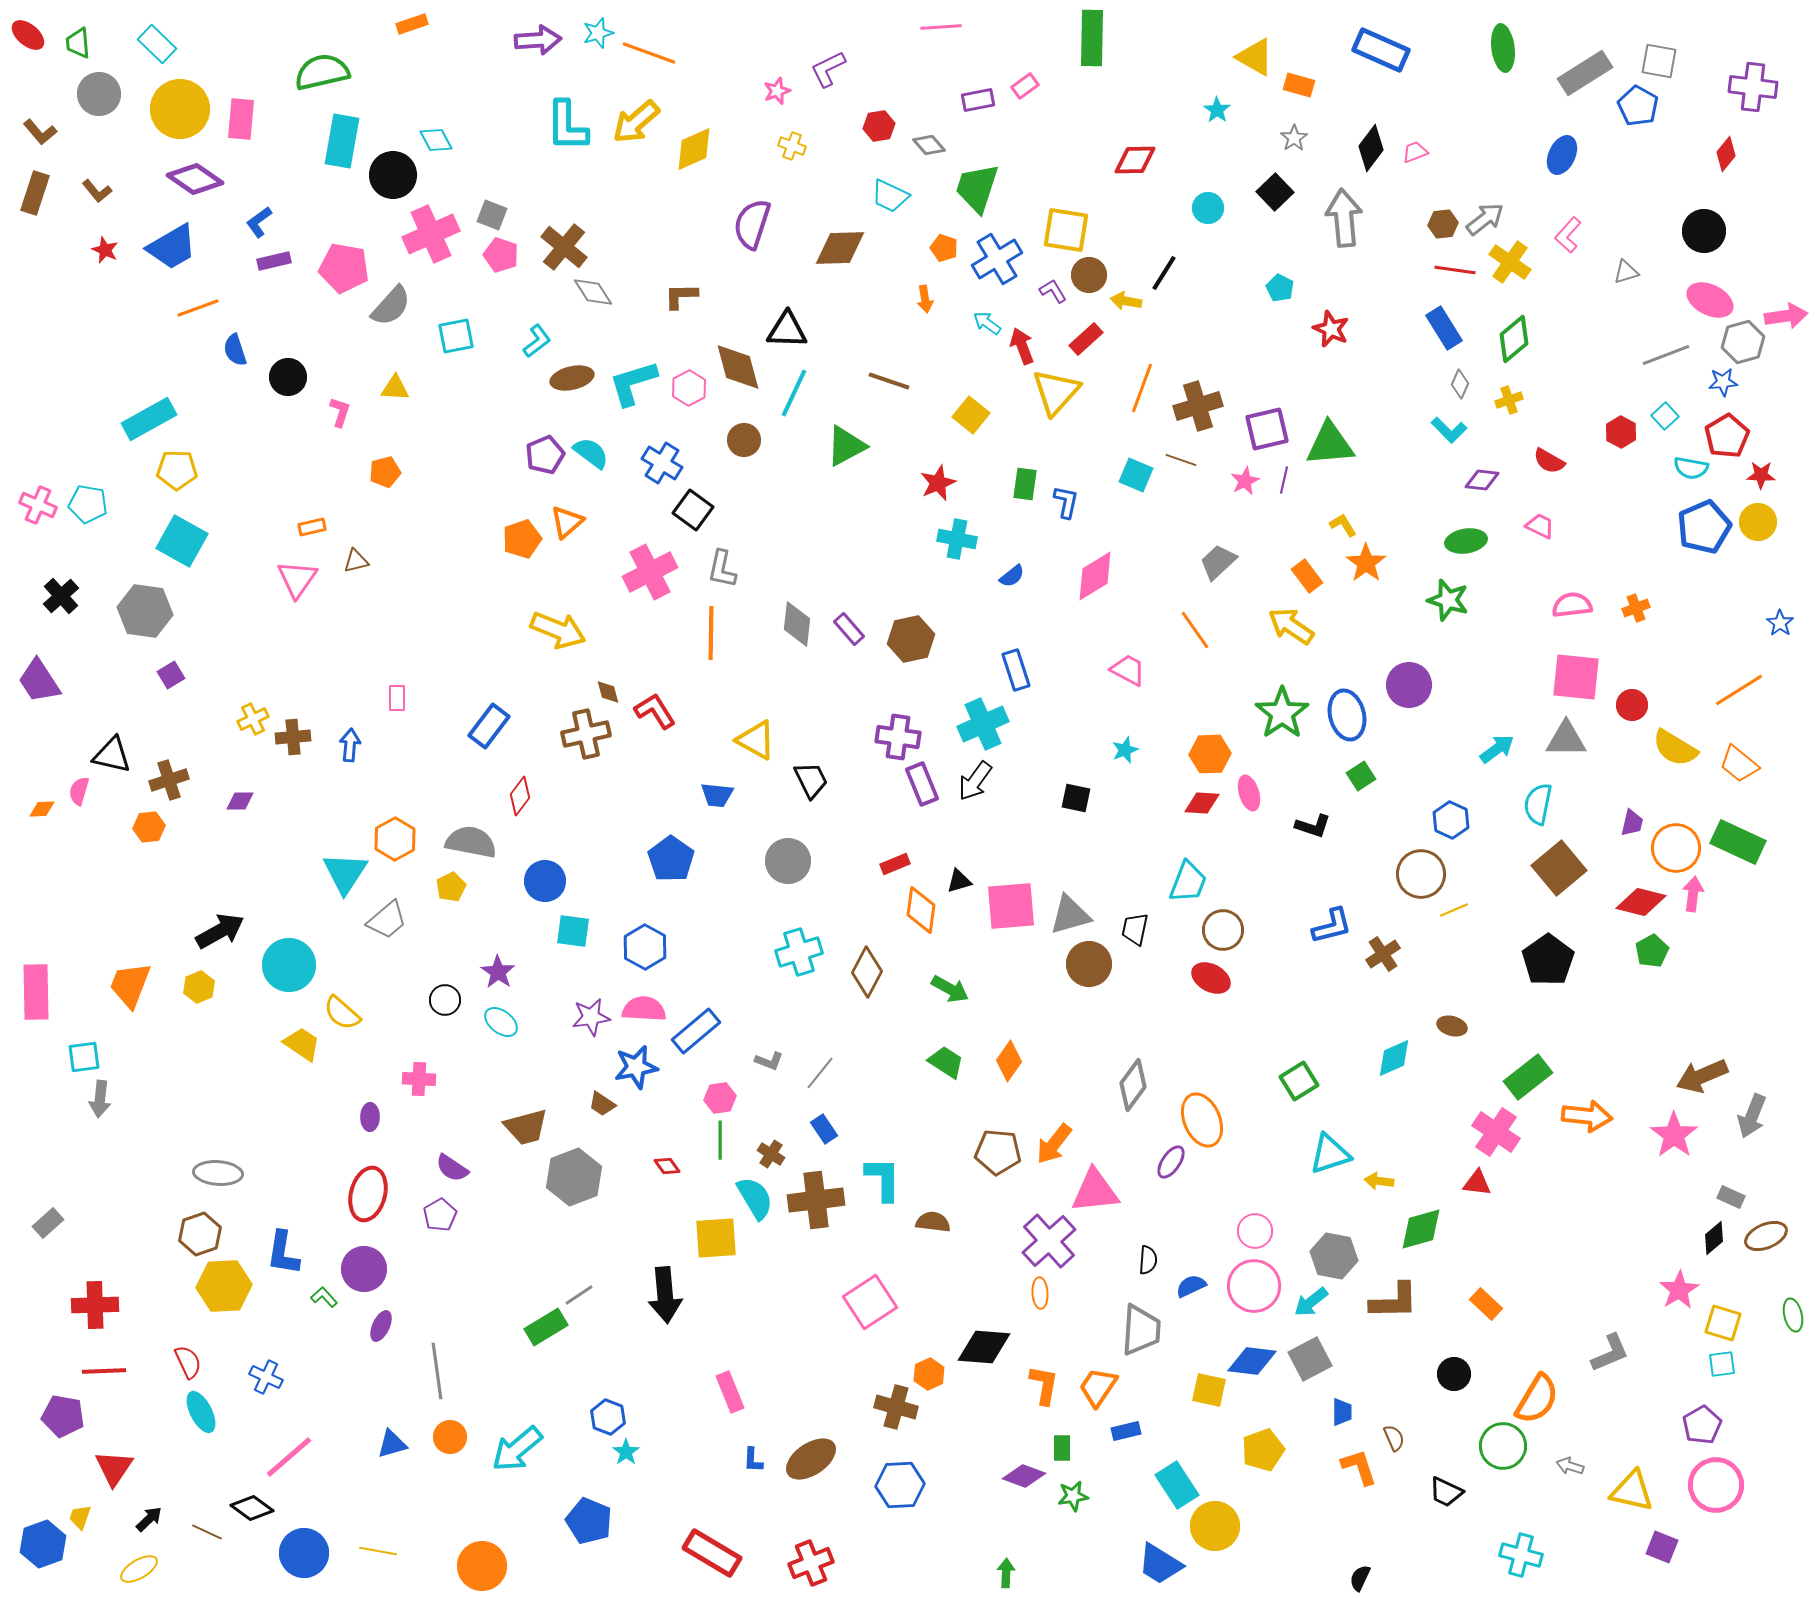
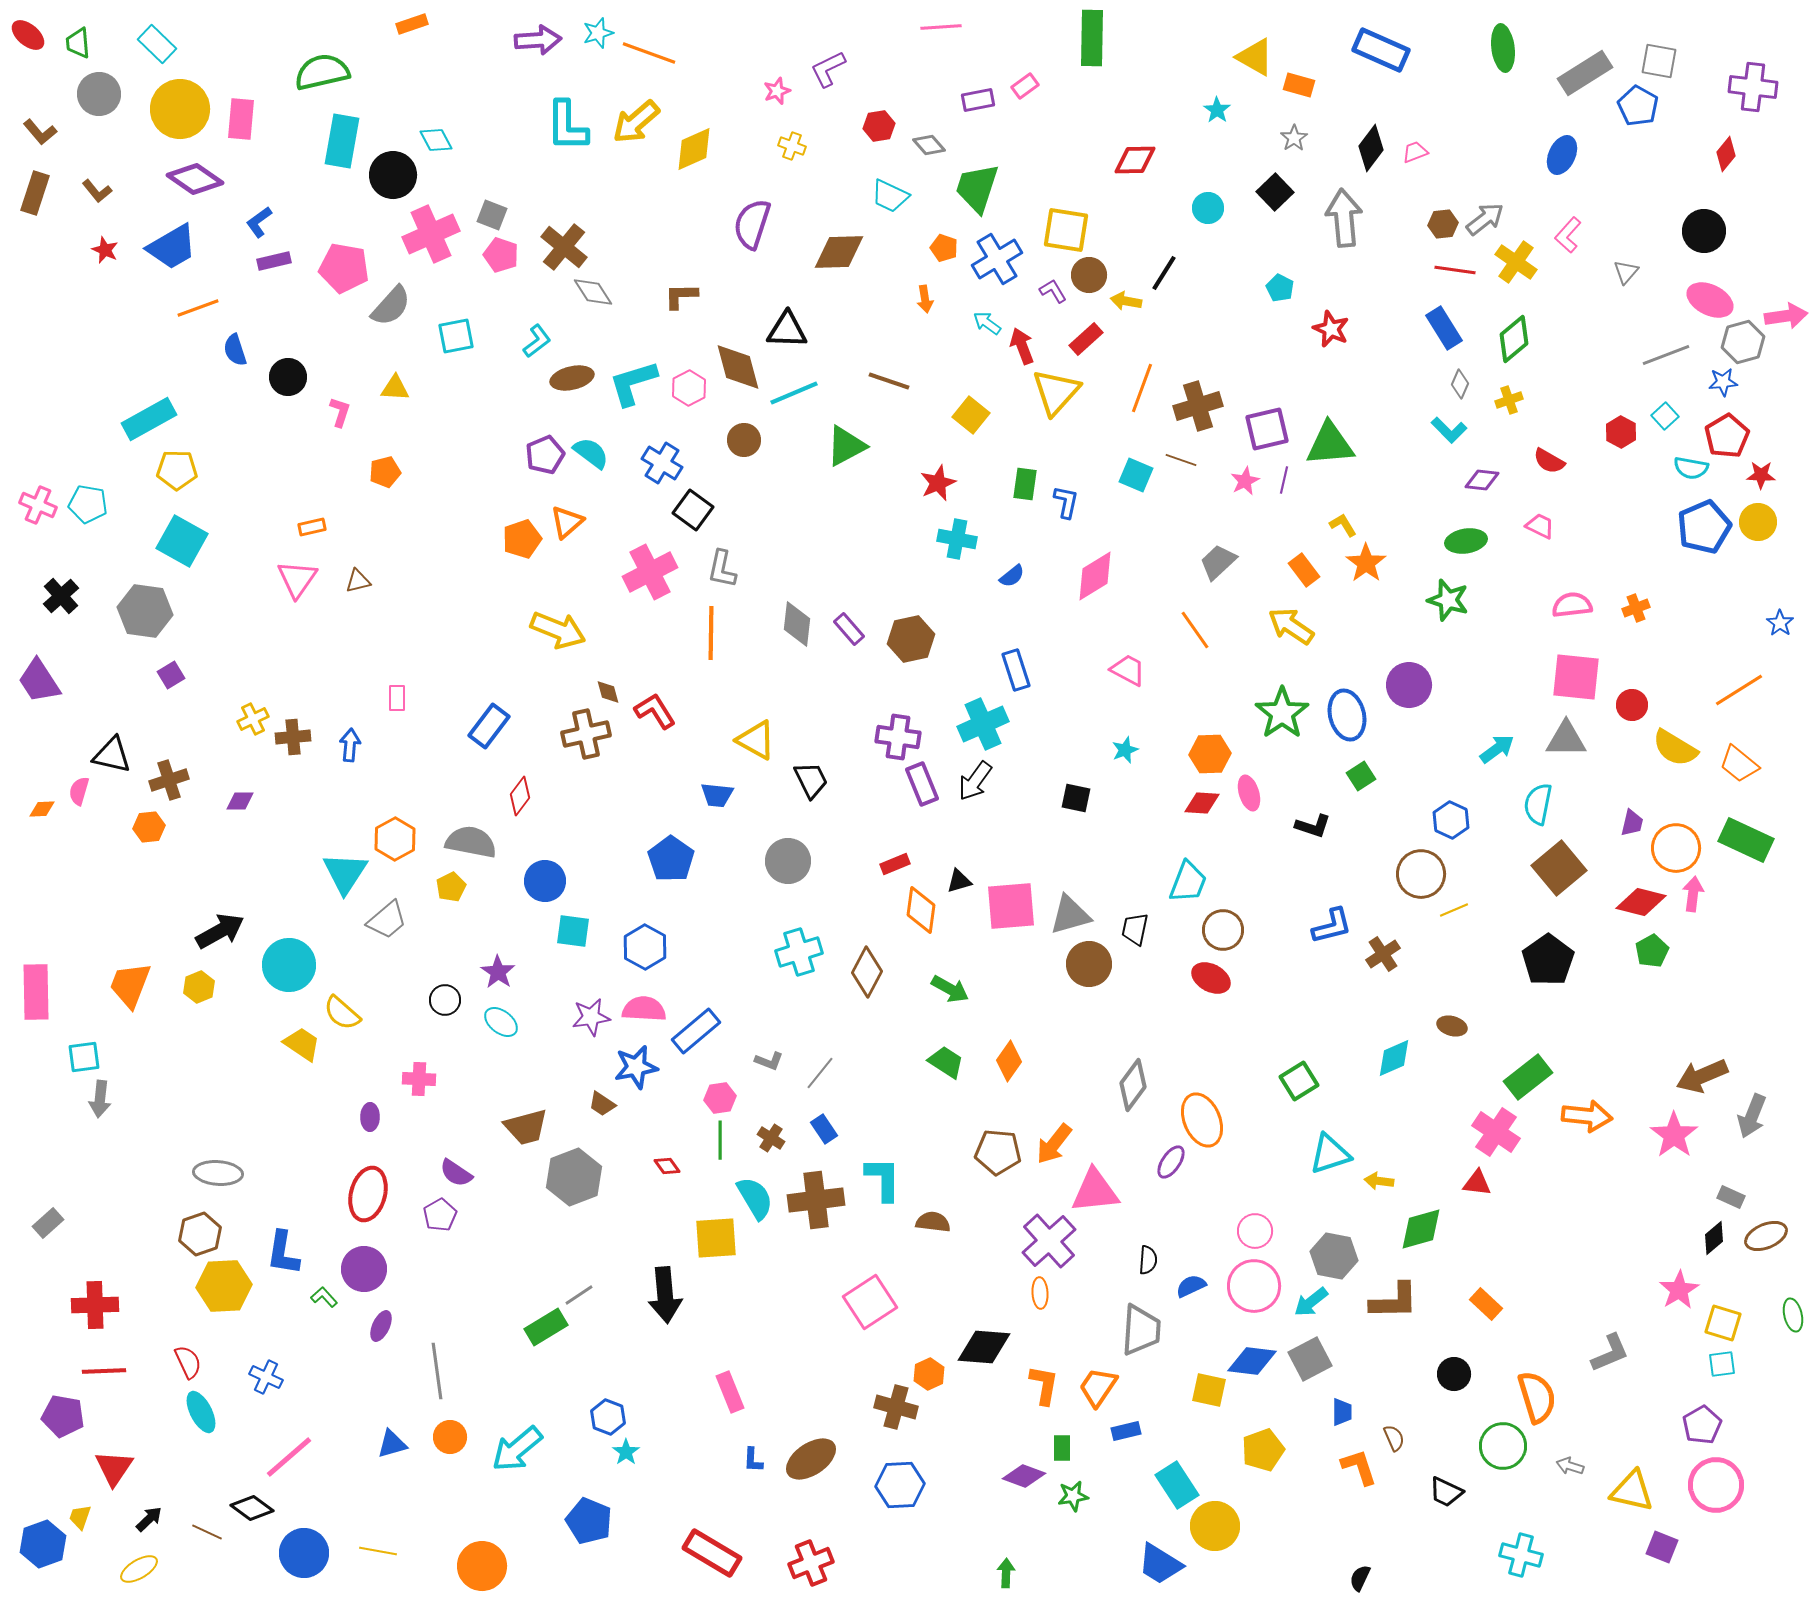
brown diamond at (840, 248): moved 1 px left, 4 px down
yellow cross at (1510, 262): moved 6 px right
gray triangle at (1626, 272): rotated 32 degrees counterclockwise
cyan line at (794, 393): rotated 42 degrees clockwise
brown triangle at (356, 561): moved 2 px right, 20 px down
orange rectangle at (1307, 576): moved 3 px left, 6 px up
green rectangle at (1738, 842): moved 8 px right, 2 px up
brown cross at (771, 1154): moved 16 px up
purple semicircle at (452, 1168): moved 4 px right, 5 px down
orange semicircle at (1537, 1399): moved 2 px up; rotated 48 degrees counterclockwise
